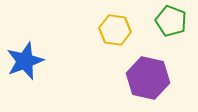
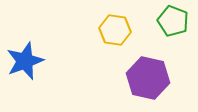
green pentagon: moved 2 px right
